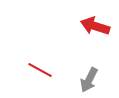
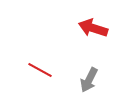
red arrow: moved 2 px left, 2 px down
